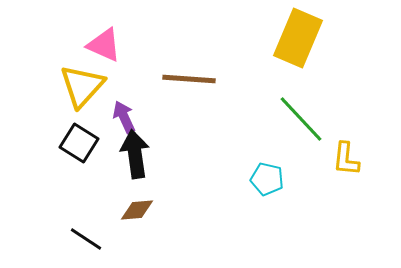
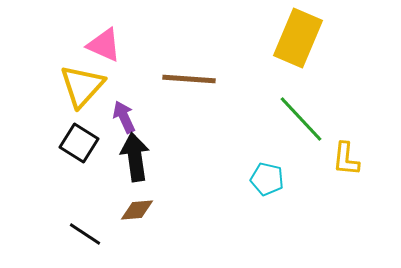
black arrow: moved 3 px down
black line: moved 1 px left, 5 px up
